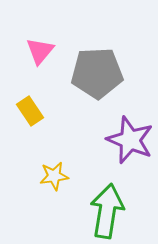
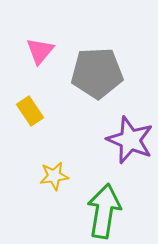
green arrow: moved 3 px left
